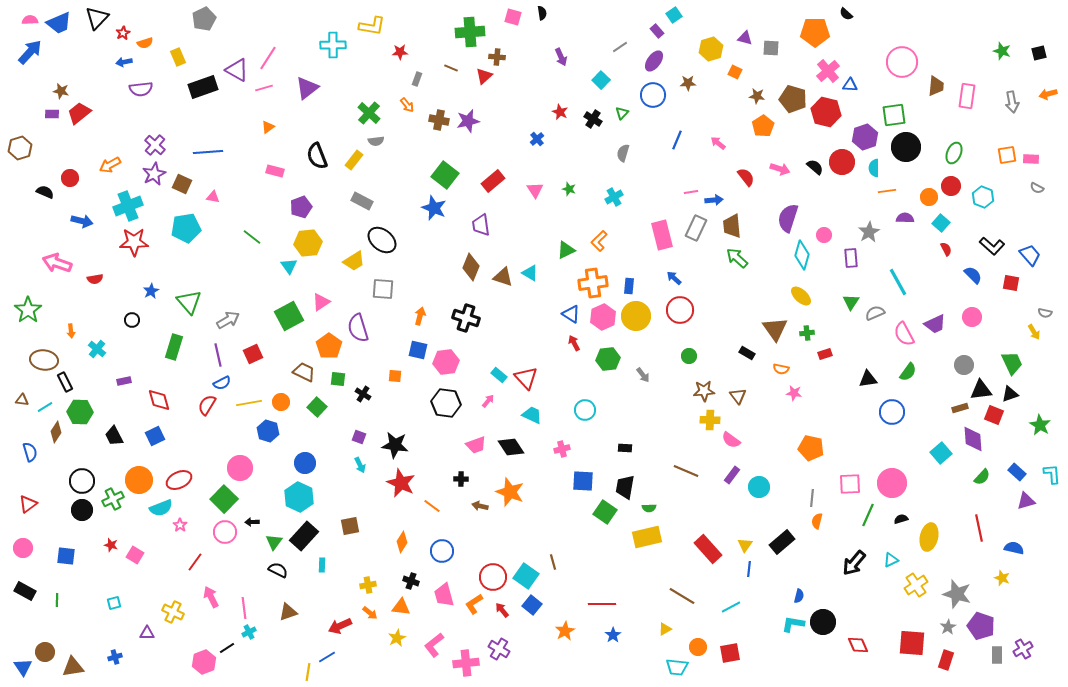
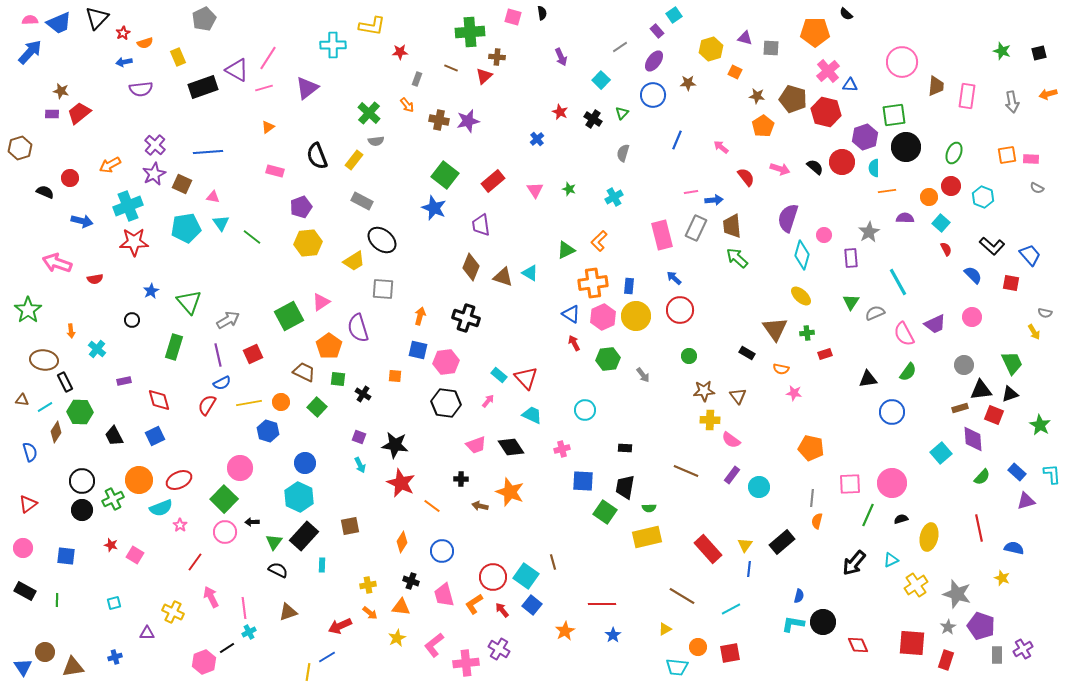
pink arrow at (718, 143): moved 3 px right, 4 px down
cyan triangle at (289, 266): moved 68 px left, 43 px up
cyan line at (731, 607): moved 2 px down
